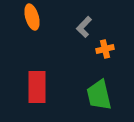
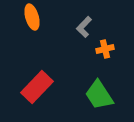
red rectangle: rotated 44 degrees clockwise
green trapezoid: rotated 20 degrees counterclockwise
